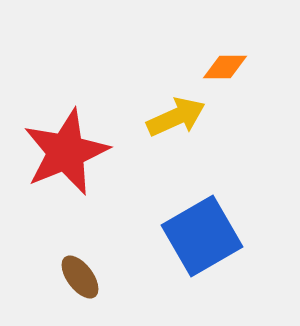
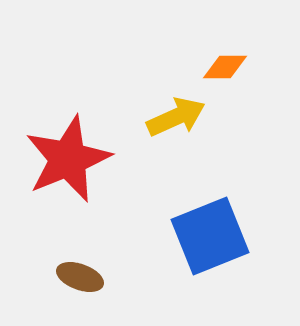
red star: moved 2 px right, 7 px down
blue square: moved 8 px right; rotated 8 degrees clockwise
brown ellipse: rotated 33 degrees counterclockwise
